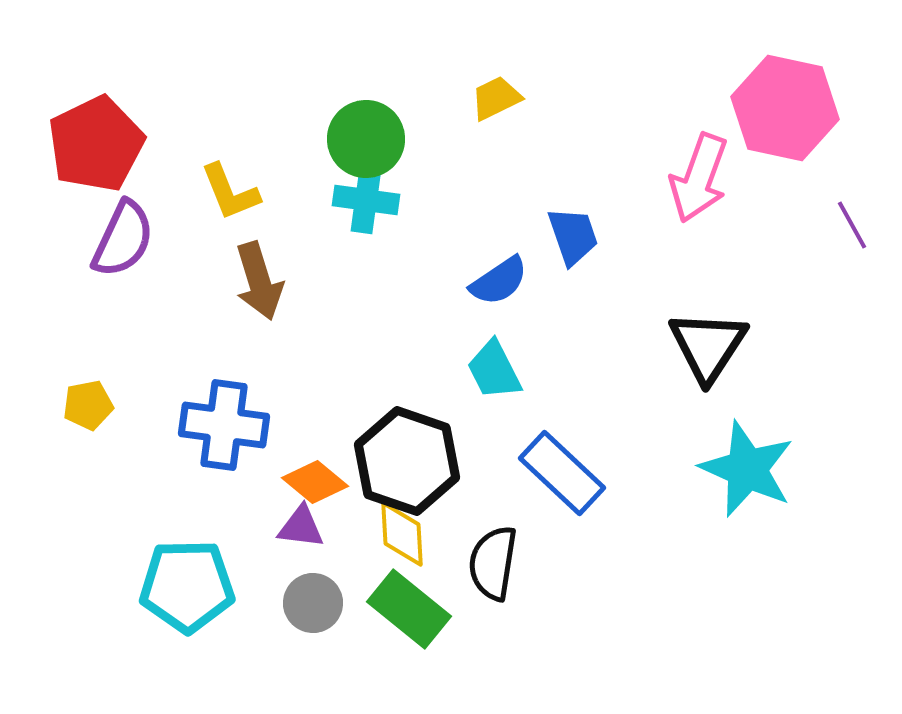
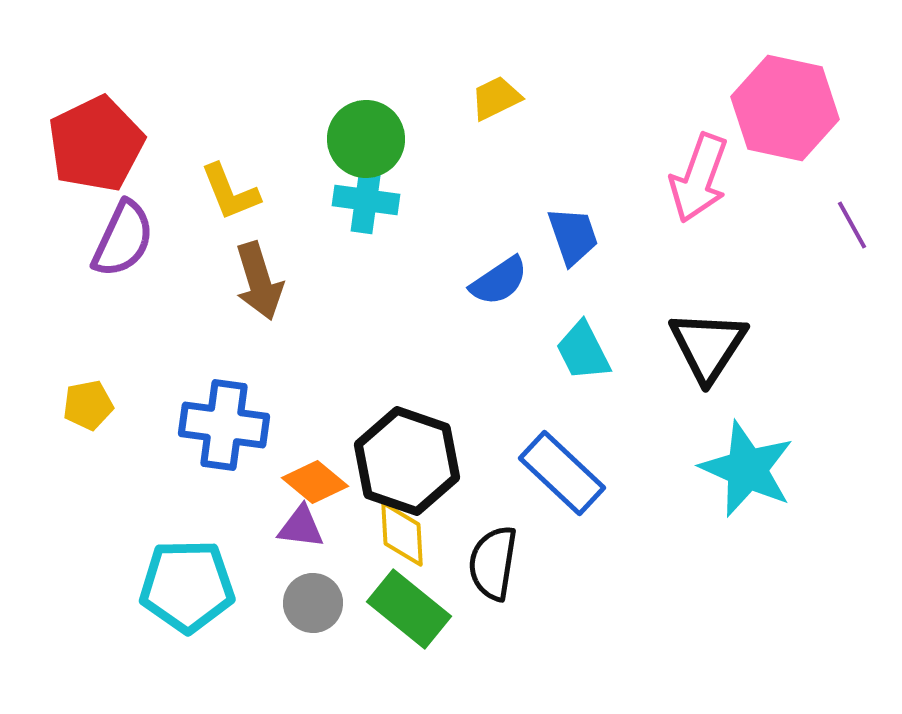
cyan trapezoid: moved 89 px right, 19 px up
